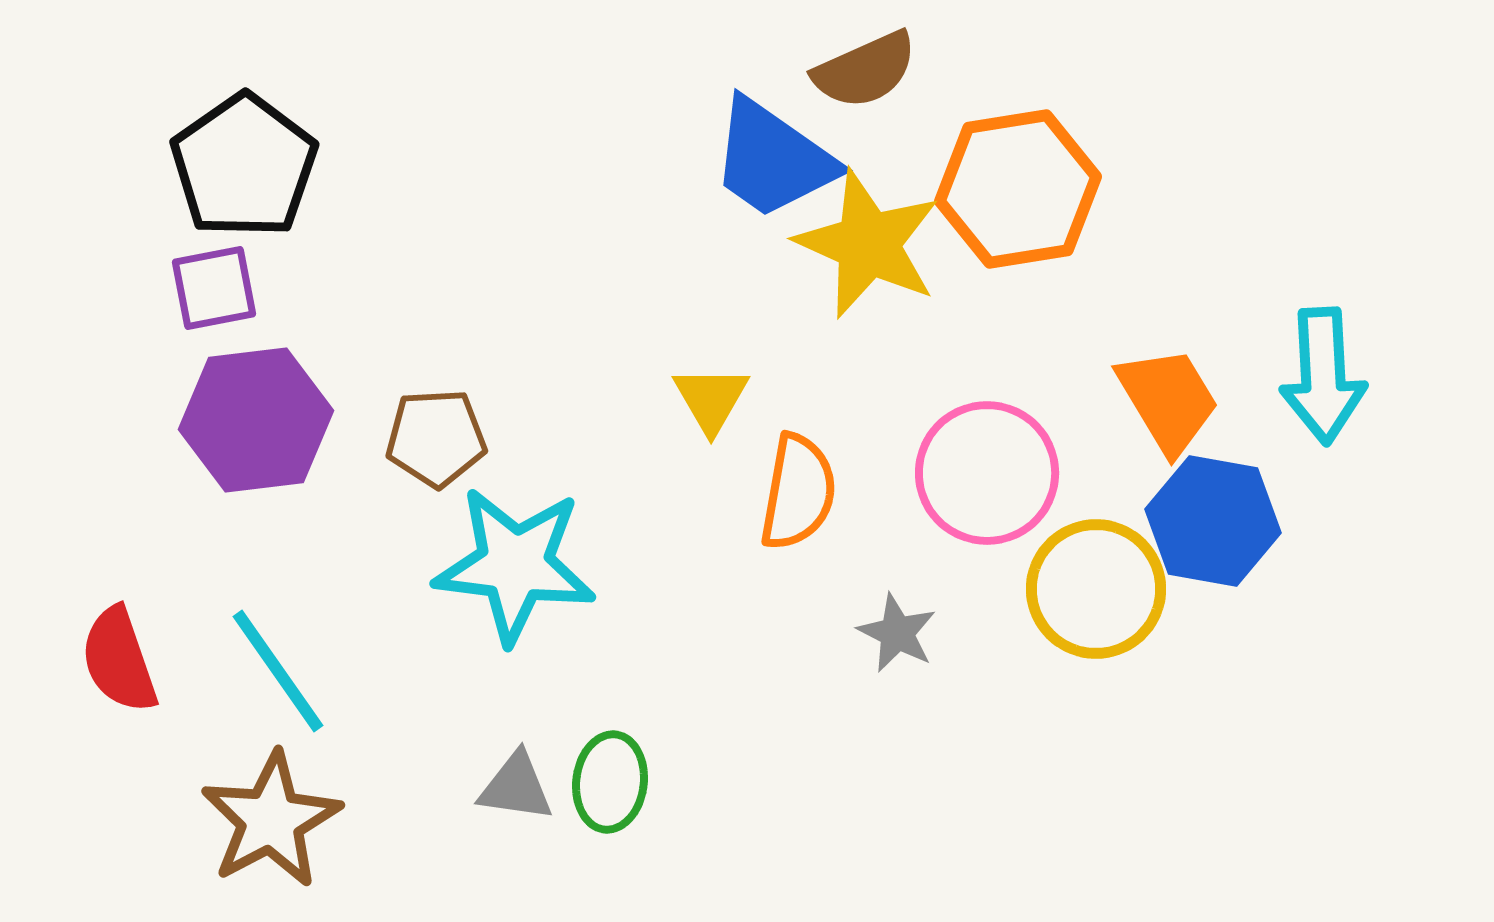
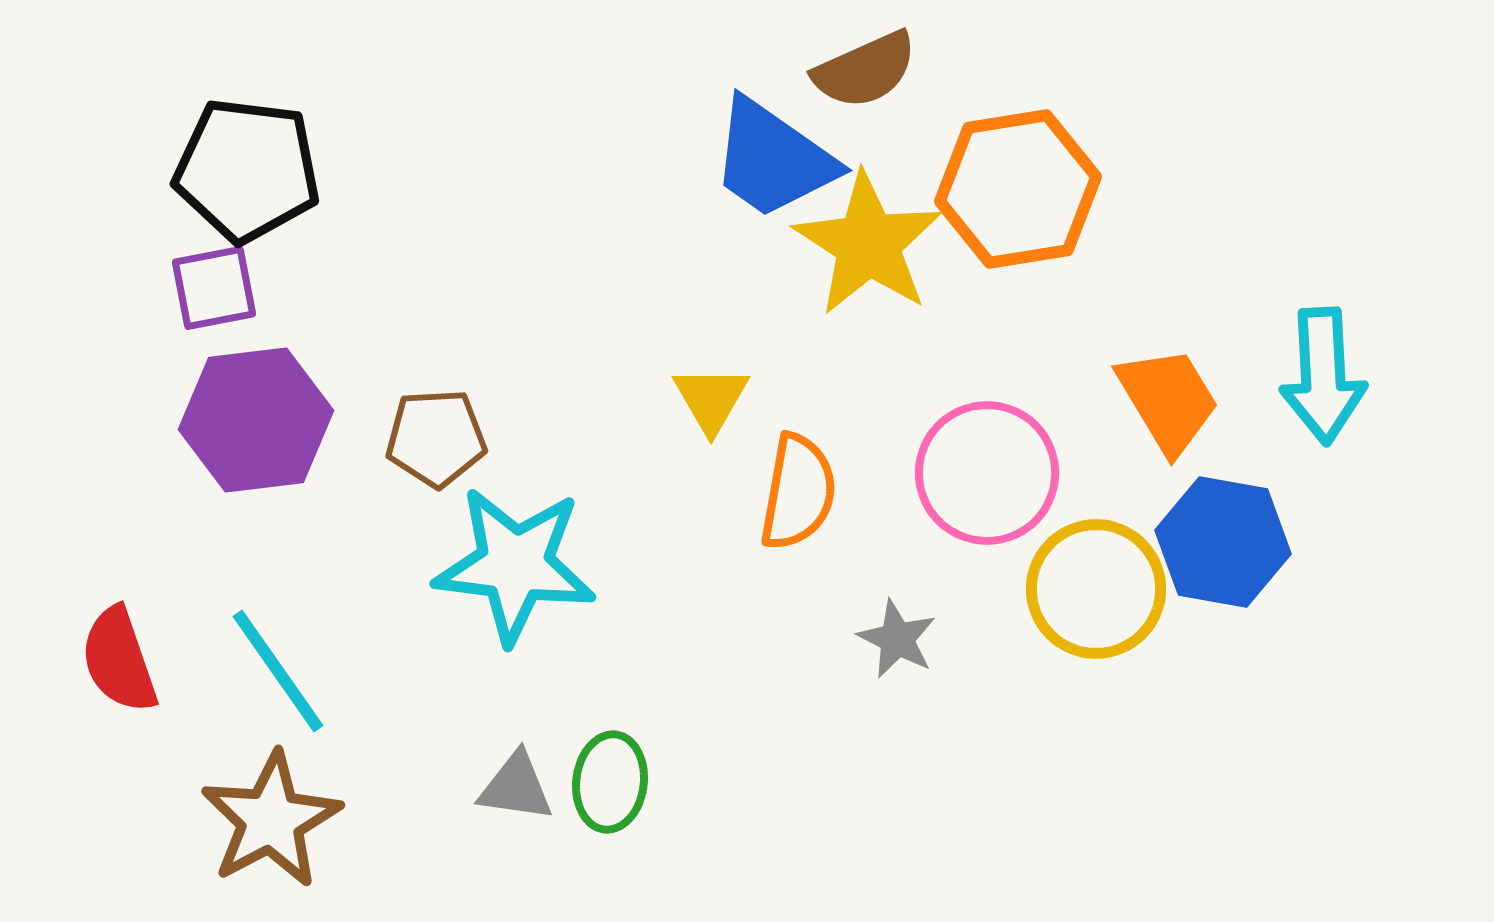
black pentagon: moved 3 px right, 4 px down; rotated 30 degrees counterclockwise
yellow star: rotated 9 degrees clockwise
blue hexagon: moved 10 px right, 21 px down
gray star: moved 6 px down
